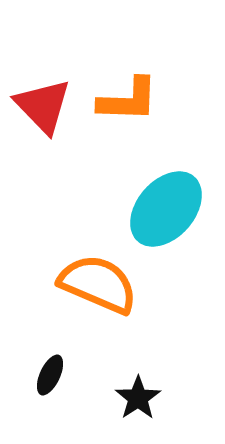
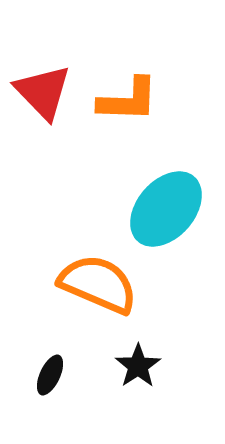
red triangle: moved 14 px up
black star: moved 32 px up
